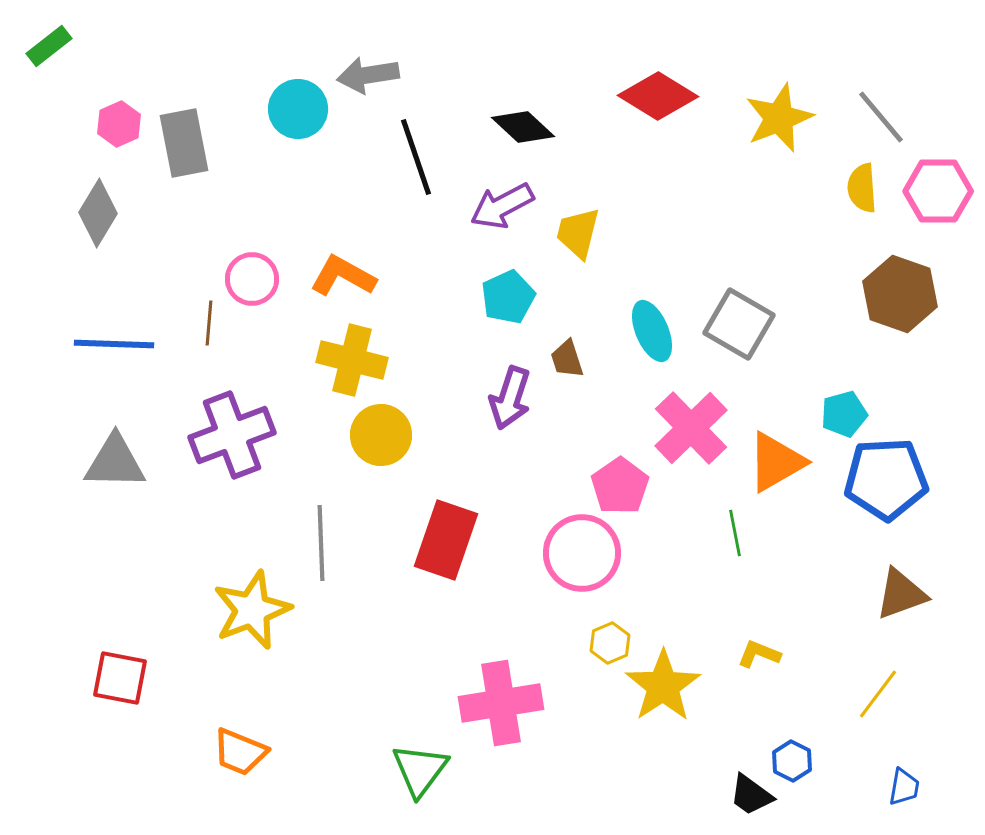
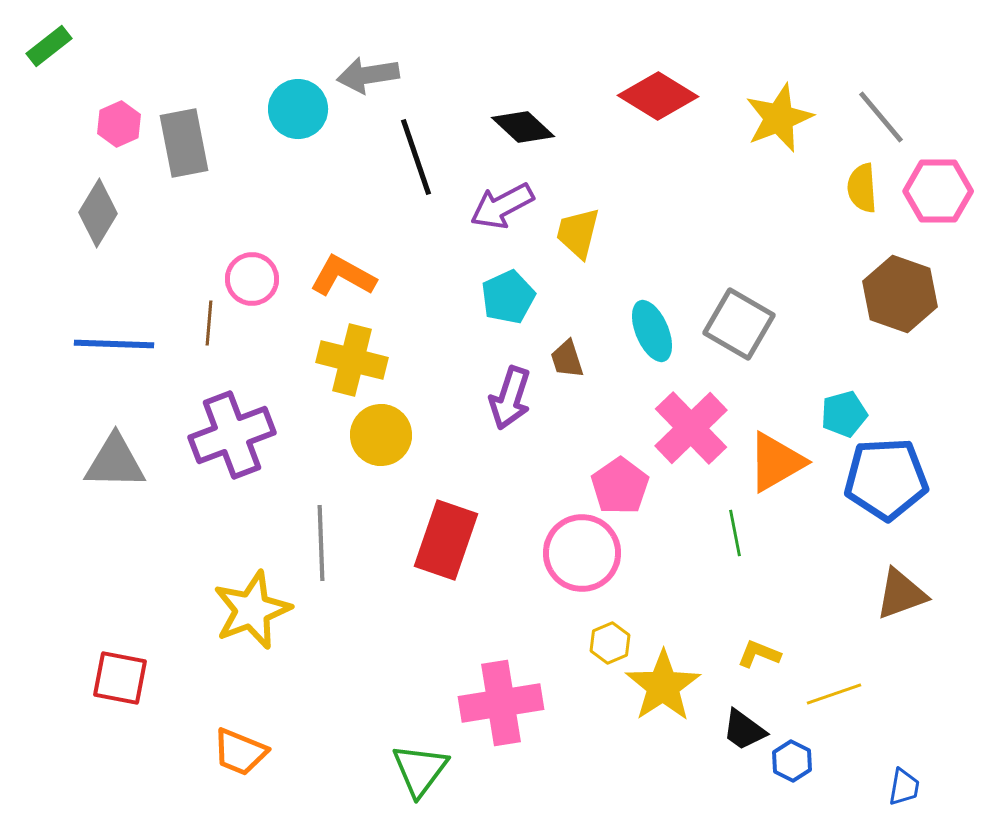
yellow line at (878, 694): moved 44 px left; rotated 34 degrees clockwise
black trapezoid at (751, 795): moved 7 px left, 65 px up
